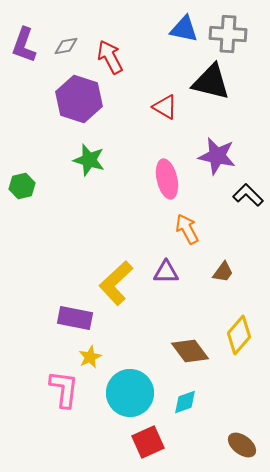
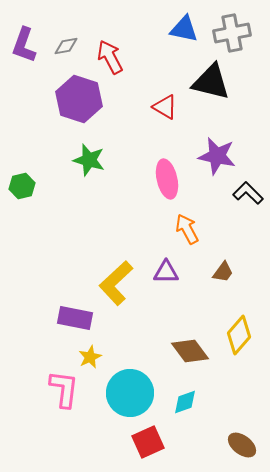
gray cross: moved 4 px right, 1 px up; rotated 15 degrees counterclockwise
black L-shape: moved 2 px up
